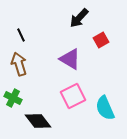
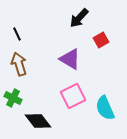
black line: moved 4 px left, 1 px up
